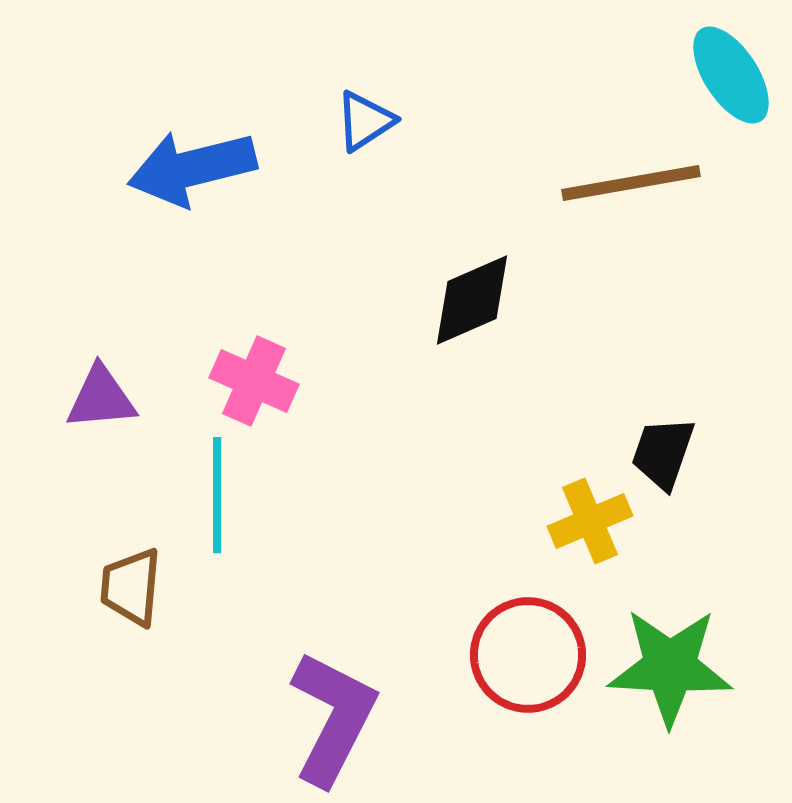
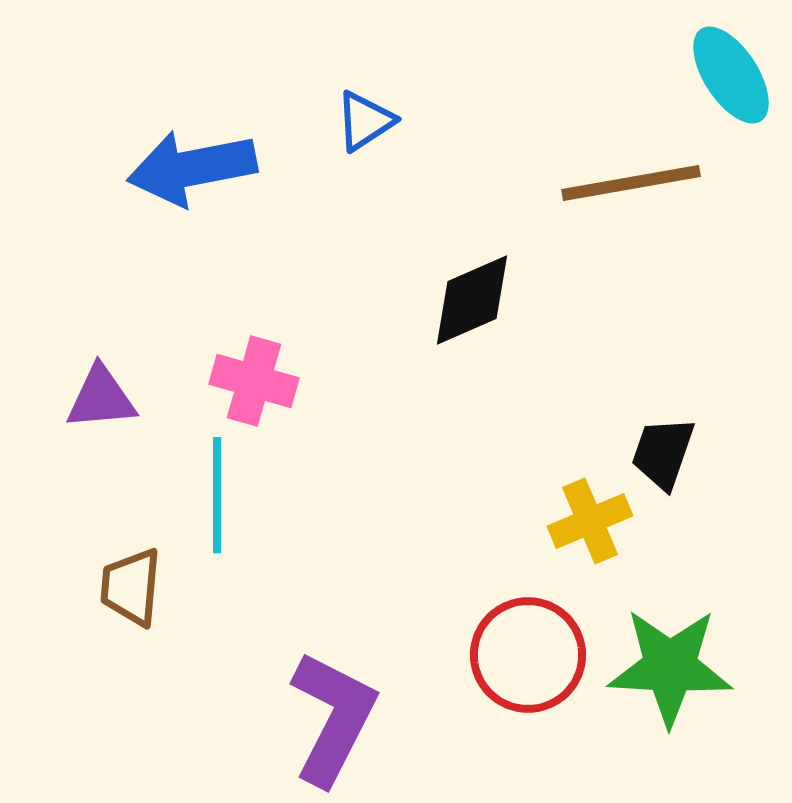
blue arrow: rotated 3 degrees clockwise
pink cross: rotated 8 degrees counterclockwise
